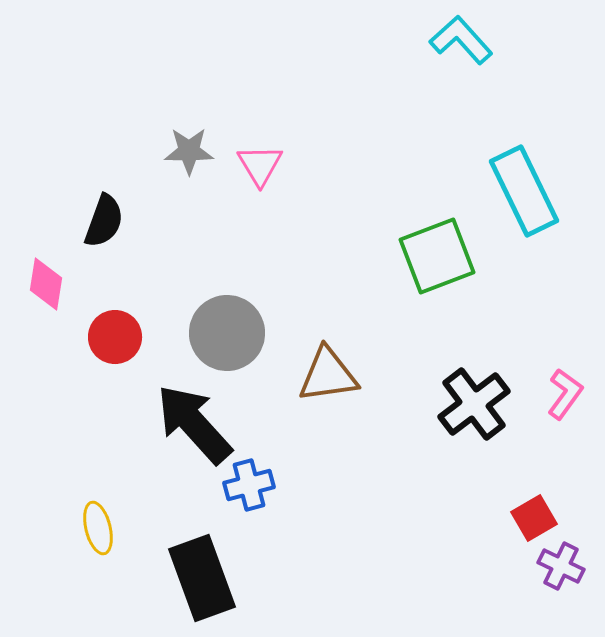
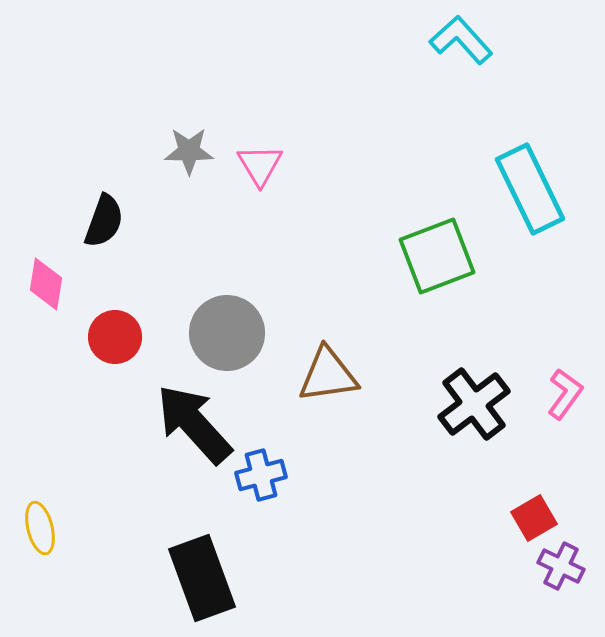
cyan rectangle: moved 6 px right, 2 px up
blue cross: moved 12 px right, 10 px up
yellow ellipse: moved 58 px left
